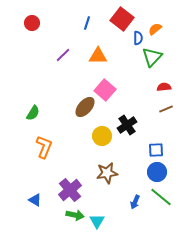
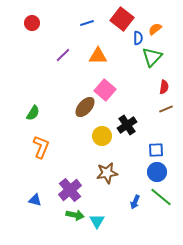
blue line: rotated 56 degrees clockwise
red semicircle: rotated 104 degrees clockwise
orange L-shape: moved 3 px left
blue triangle: rotated 16 degrees counterclockwise
